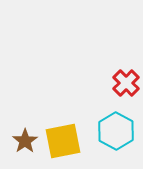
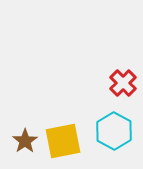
red cross: moved 3 px left
cyan hexagon: moved 2 px left
